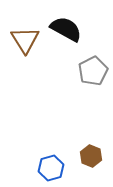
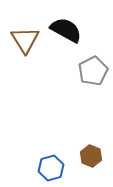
black semicircle: moved 1 px down
